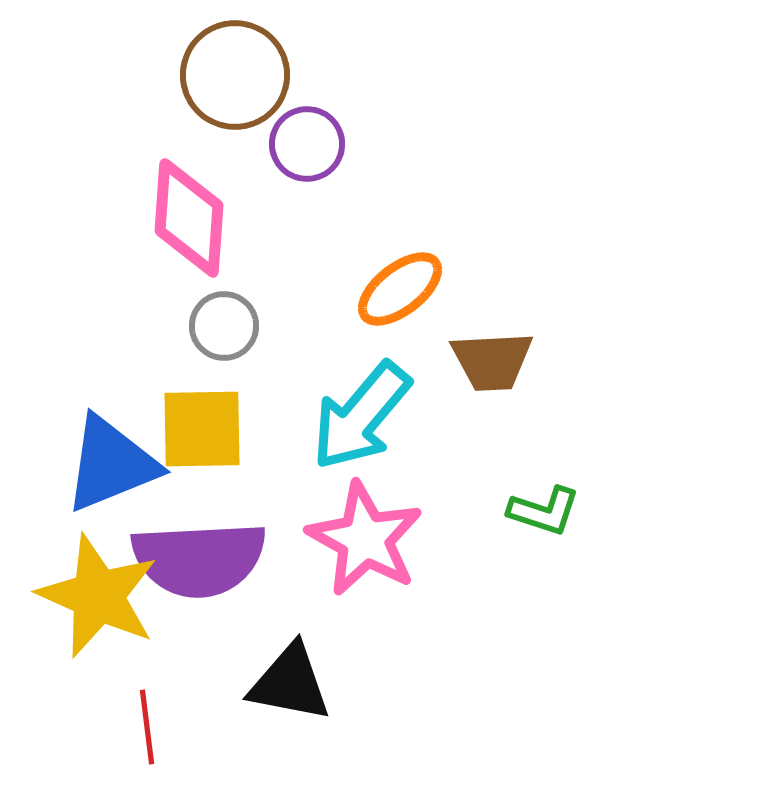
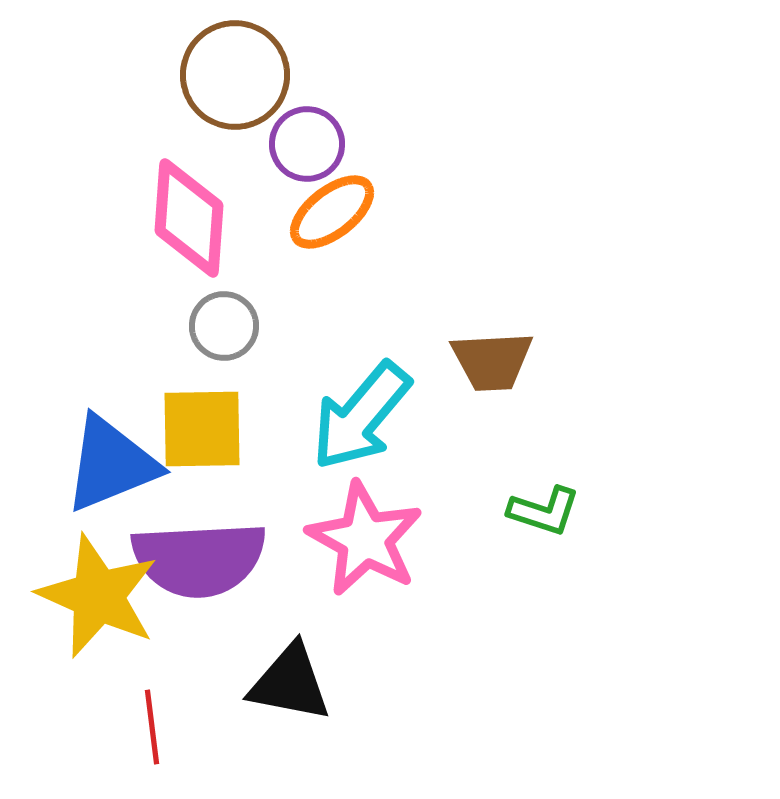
orange ellipse: moved 68 px left, 77 px up
red line: moved 5 px right
